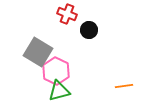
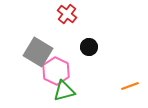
red cross: rotated 18 degrees clockwise
black circle: moved 17 px down
orange line: moved 6 px right; rotated 12 degrees counterclockwise
green triangle: moved 5 px right
